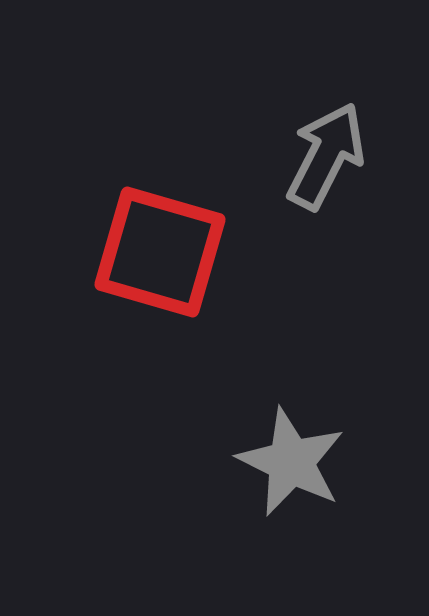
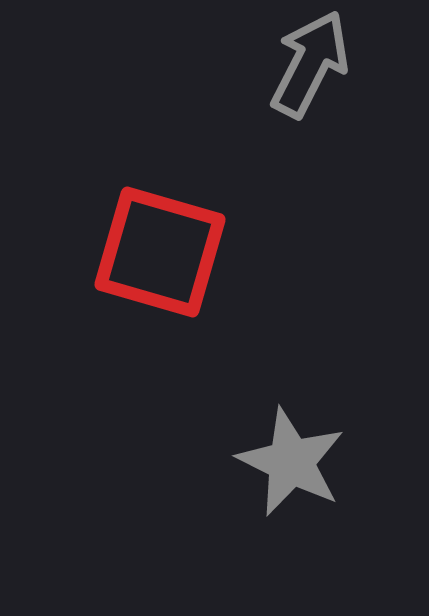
gray arrow: moved 16 px left, 92 px up
